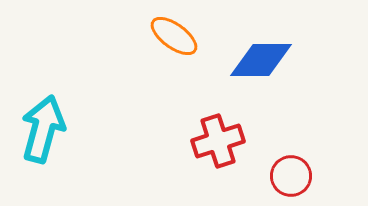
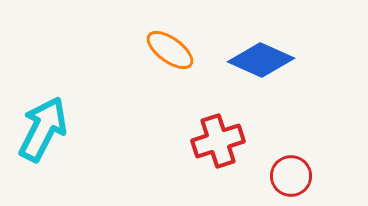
orange ellipse: moved 4 px left, 14 px down
blue diamond: rotated 24 degrees clockwise
cyan arrow: rotated 12 degrees clockwise
